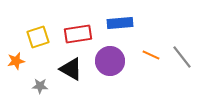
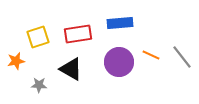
purple circle: moved 9 px right, 1 px down
gray star: moved 1 px left, 1 px up
